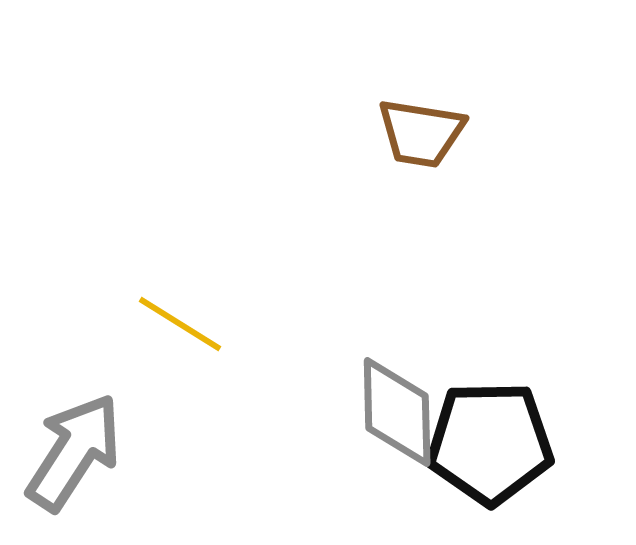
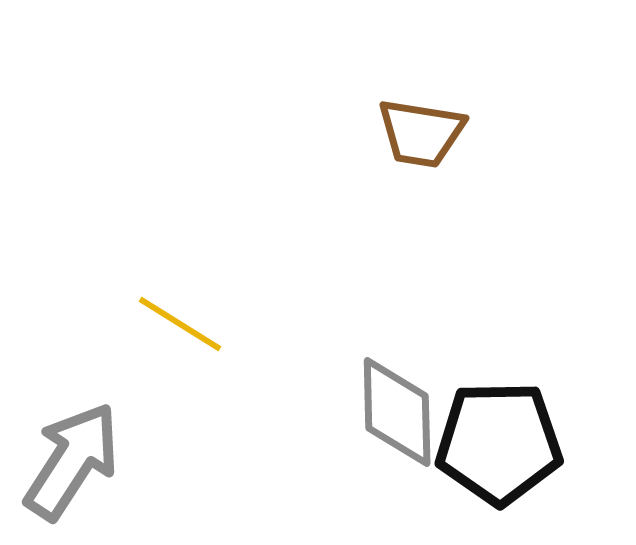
black pentagon: moved 9 px right
gray arrow: moved 2 px left, 9 px down
